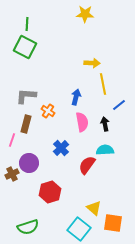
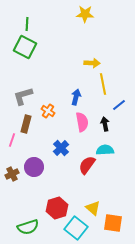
gray L-shape: moved 3 px left; rotated 20 degrees counterclockwise
purple circle: moved 5 px right, 4 px down
red hexagon: moved 7 px right, 16 px down
yellow triangle: moved 1 px left
cyan square: moved 3 px left, 1 px up
